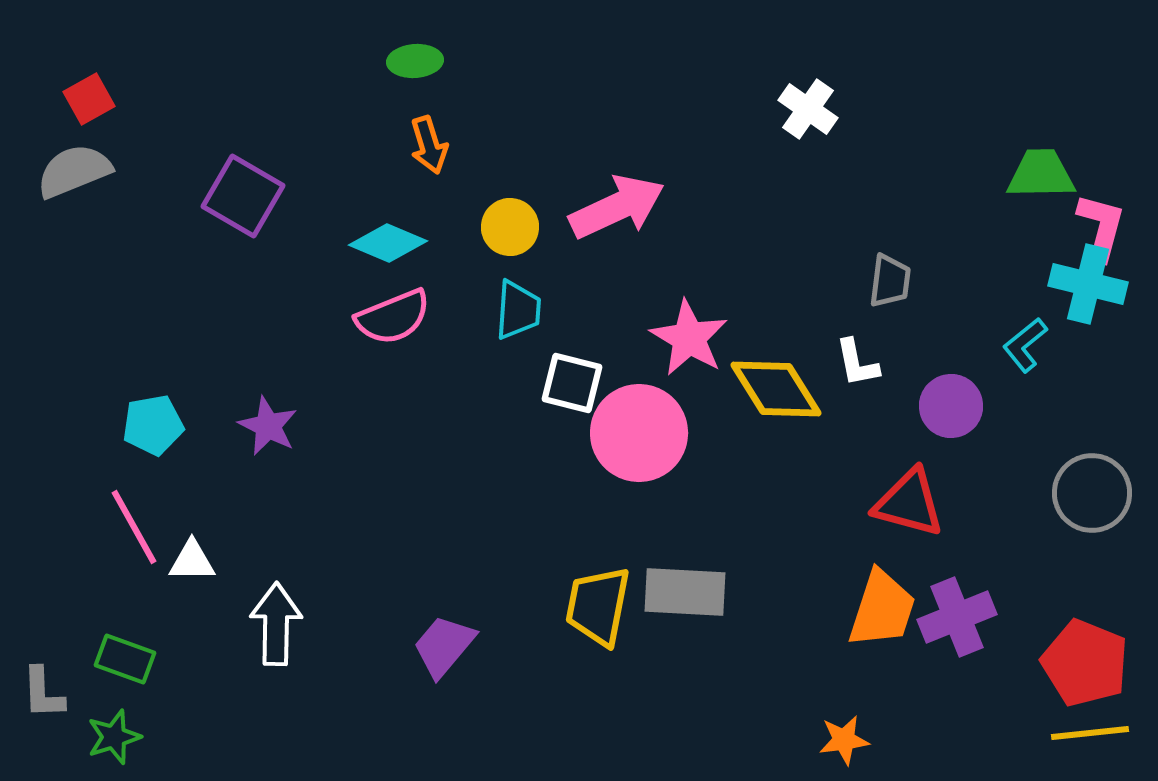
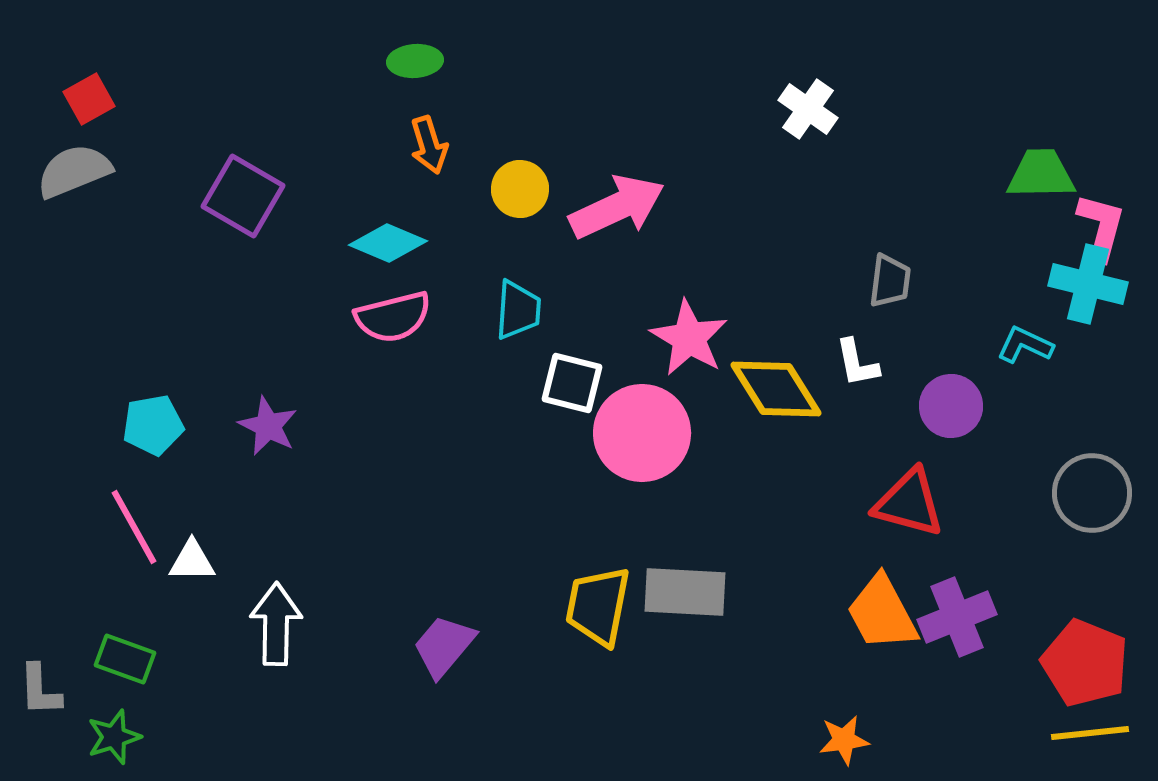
yellow circle: moved 10 px right, 38 px up
pink semicircle: rotated 8 degrees clockwise
cyan L-shape: rotated 64 degrees clockwise
pink circle: moved 3 px right
orange trapezoid: moved 4 px down; rotated 134 degrees clockwise
gray L-shape: moved 3 px left, 3 px up
